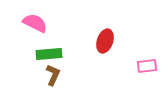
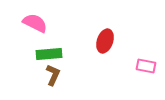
pink rectangle: moved 1 px left; rotated 18 degrees clockwise
